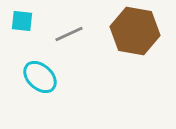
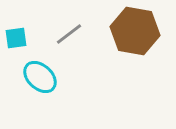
cyan square: moved 6 px left, 17 px down; rotated 15 degrees counterclockwise
gray line: rotated 12 degrees counterclockwise
